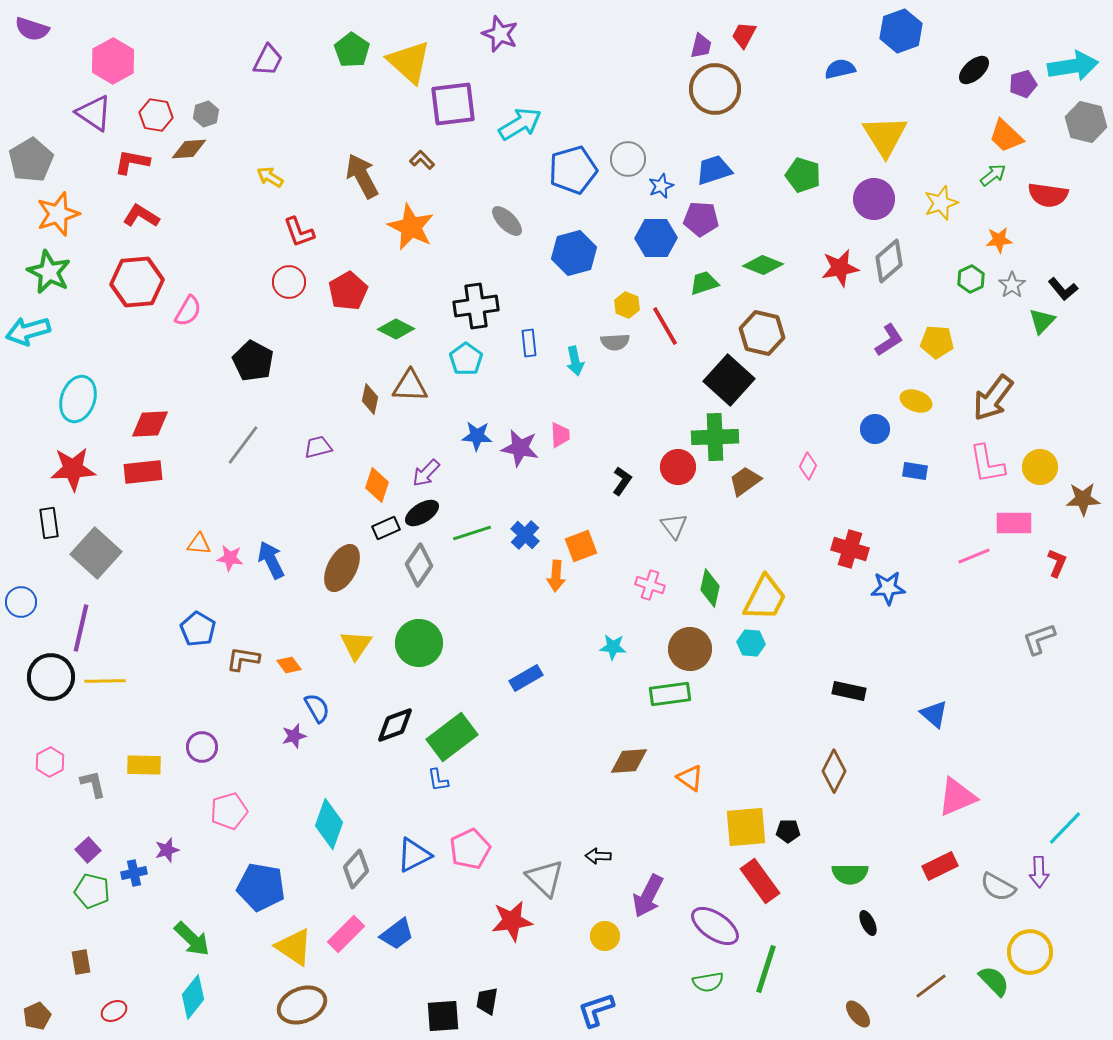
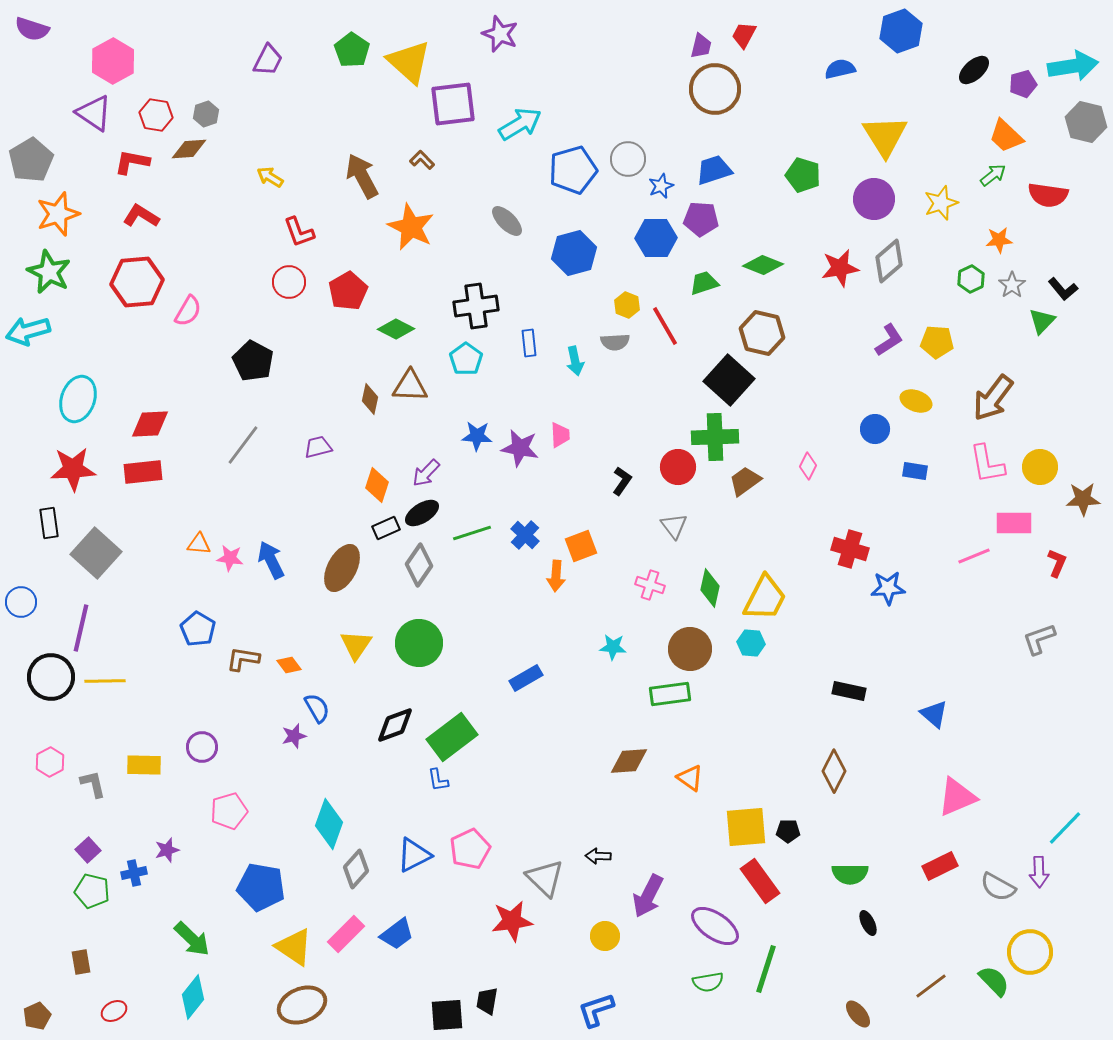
black square at (443, 1016): moved 4 px right, 1 px up
